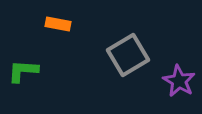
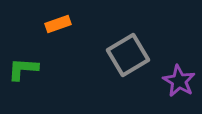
orange rectangle: rotated 30 degrees counterclockwise
green L-shape: moved 2 px up
